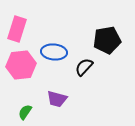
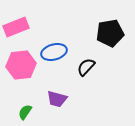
pink rectangle: moved 1 px left, 2 px up; rotated 50 degrees clockwise
black pentagon: moved 3 px right, 7 px up
blue ellipse: rotated 20 degrees counterclockwise
black semicircle: moved 2 px right
